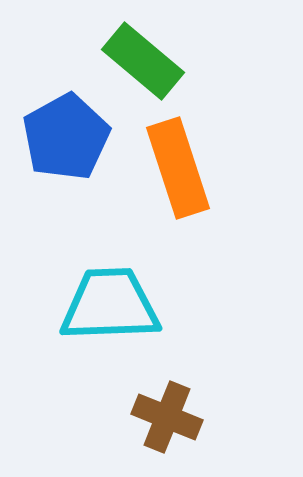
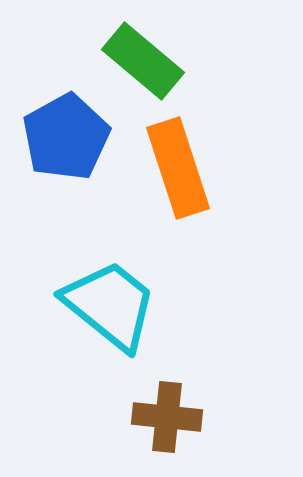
cyan trapezoid: rotated 41 degrees clockwise
brown cross: rotated 16 degrees counterclockwise
